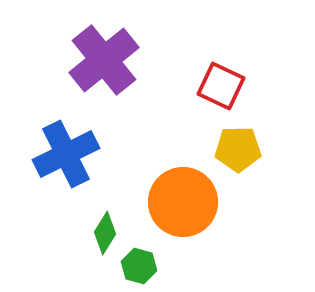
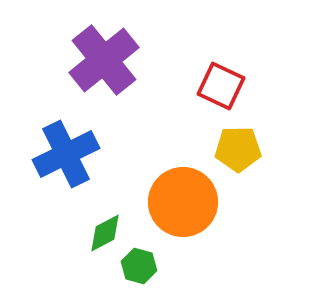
green diamond: rotated 30 degrees clockwise
